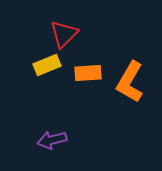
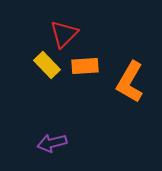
yellow rectangle: rotated 68 degrees clockwise
orange rectangle: moved 3 px left, 7 px up
purple arrow: moved 3 px down
